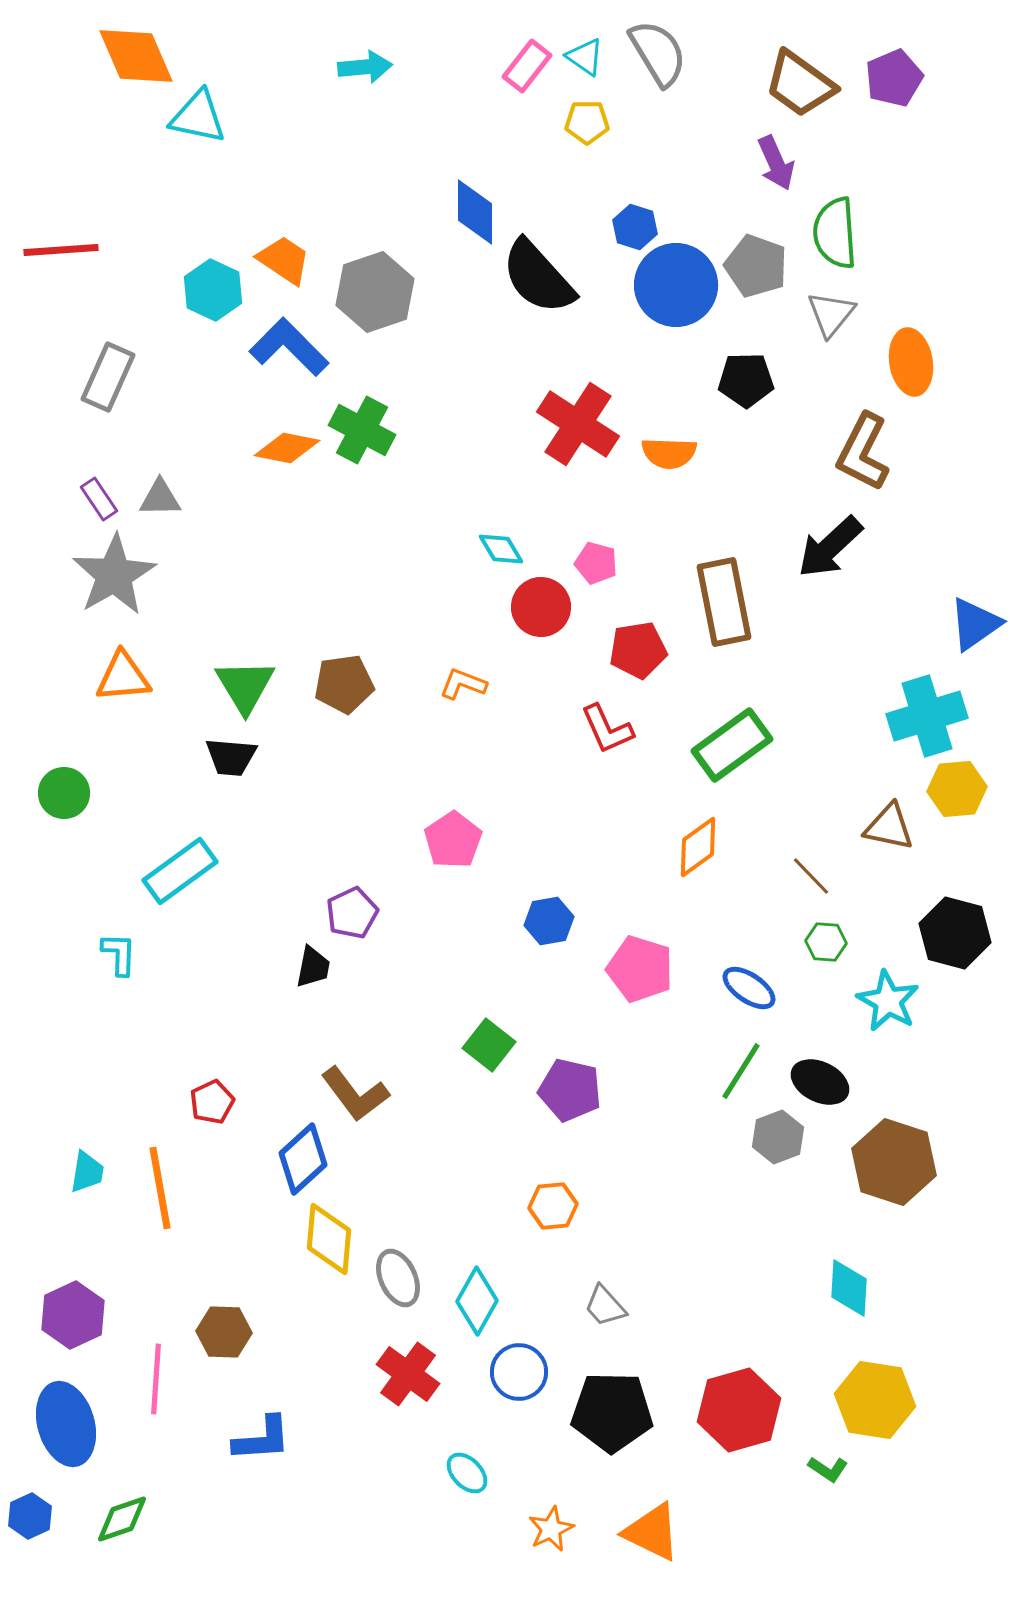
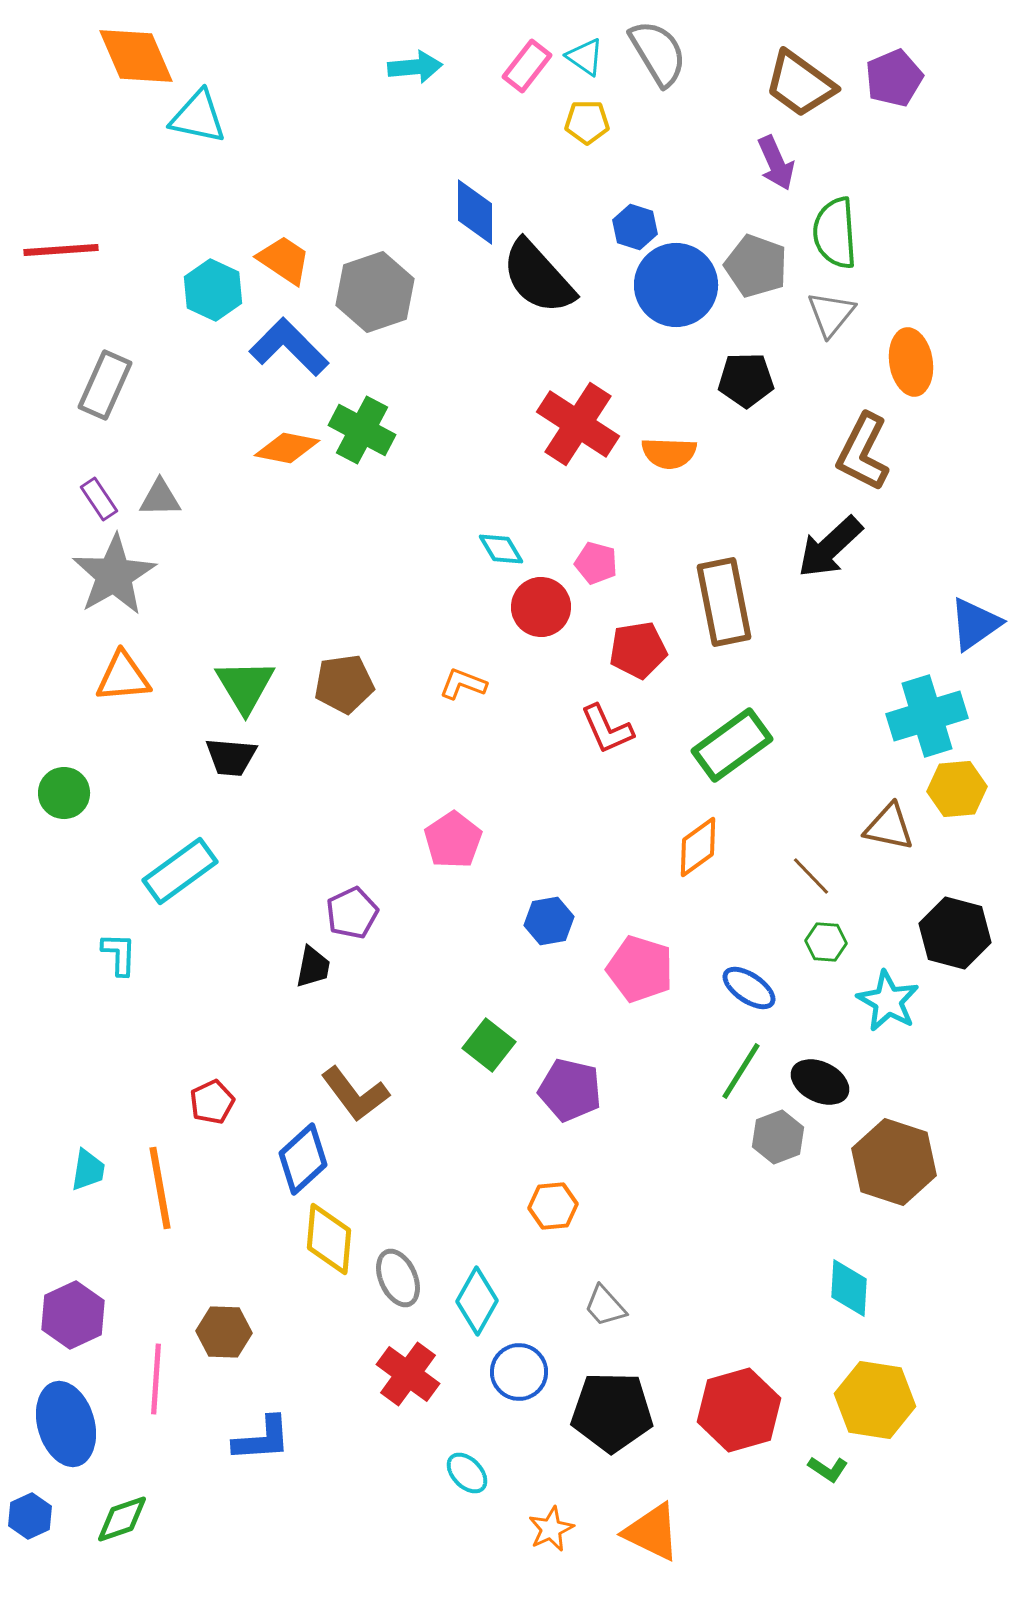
cyan arrow at (365, 67): moved 50 px right
gray rectangle at (108, 377): moved 3 px left, 8 px down
cyan trapezoid at (87, 1172): moved 1 px right, 2 px up
